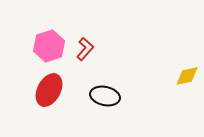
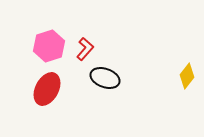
yellow diamond: rotated 40 degrees counterclockwise
red ellipse: moved 2 px left, 1 px up
black ellipse: moved 18 px up; rotated 8 degrees clockwise
